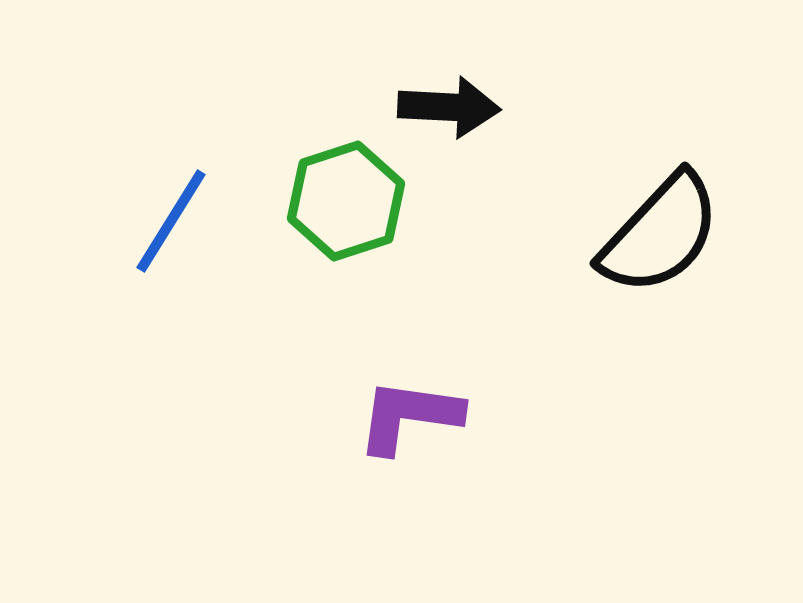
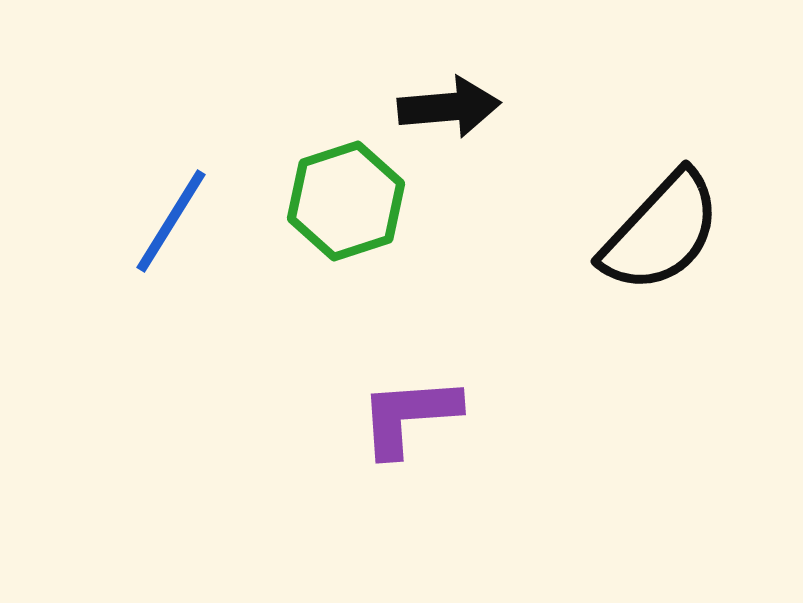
black arrow: rotated 8 degrees counterclockwise
black semicircle: moved 1 px right, 2 px up
purple L-shape: rotated 12 degrees counterclockwise
